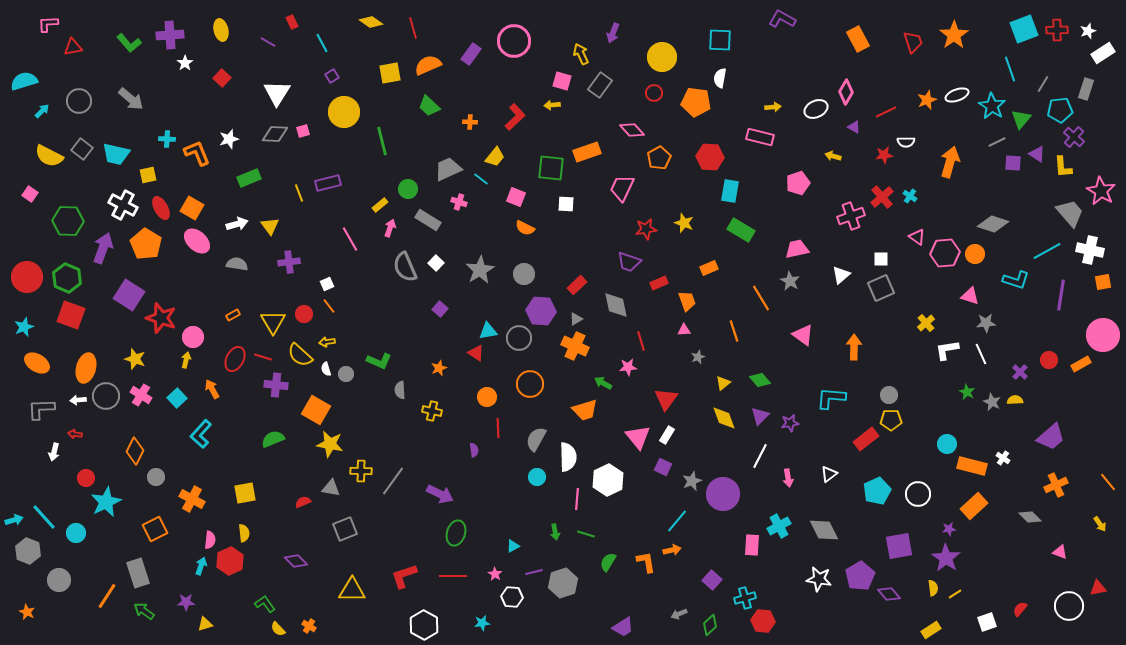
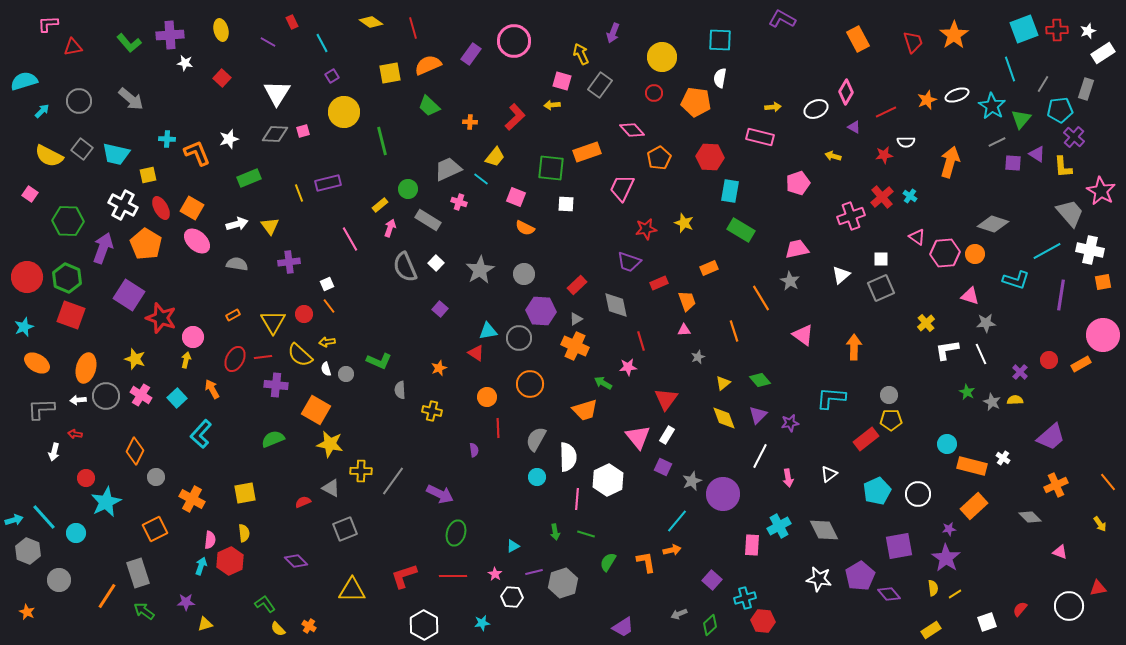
white star at (185, 63): rotated 28 degrees counterclockwise
red line at (263, 357): rotated 24 degrees counterclockwise
purple triangle at (760, 416): moved 2 px left, 1 px up
gray triangle at (331, 488): rotated 18 degrees clockwise
